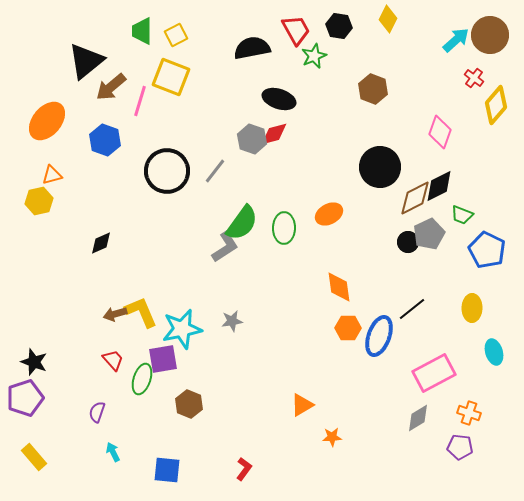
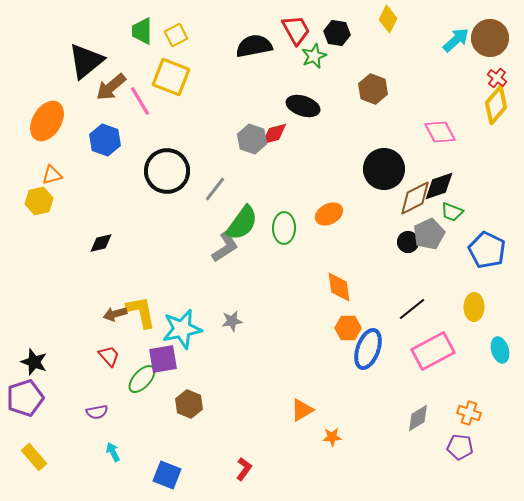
black hexagon at (339, 26): moved 2 px left, 7 px down
brown circle at (490, 35): moved 3 px down
black semicircle at (252, 48): moved 2 px right, 2 px up
red cross at (474, 78): moved 23 px right
black ellipse at (279, 99): moved 24 px right, 7 px down
pink line at (140, 101): rotated 48 degrees counterclockwise
orange ellipse at (47, 121): rotated 9 degrees counterclockwise
pink diamond at (440, 132): rotated 48 degrees counterclockwise
black circle at (380, 167): moved 4 px right, 2 px down
gray line at (215, 171): moved 18 px down
black diamond at (439, 186): rotated 8 degrees clockwise
green trapezoid at (462, 215): moved 10 px left, 3 px up
black diamond at (101, 243): rotated 10 degrees clockwise
yellow ellipse at (472, 308): moved 2 px right, 1 px up
yellow L-shape at (141, 312): rotated 12 degrees clockwise
blue ellipse at (379, 336): moved 11 px left, 13 px down
cyan ellipse at (494, 352): moved 6 px right, 2 px up
red trapezoid at (113, 360): moved 4 px left, 4 px up
pink rectangle at (434, 373): moved 1 px left, 22 px up
green ellipse at (142, 379): rotated 24 degrees clockwise
orange triangle at (302, 405): moved 5 px down
purple semicircle at (97, 412): rotated 120 degrees counterclockwise
blue square at (167, 470): moved 5 px down; rotated 16 degrees clockwise
